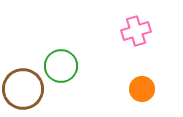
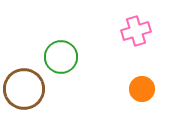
green circle: moved 9 px up
brown circle: moved 1 px right
